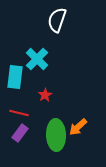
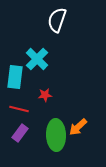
red star: rotated 24 degrees clockwise
red line: moved 4 px up
